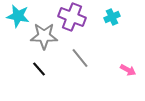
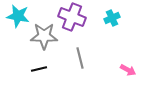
cyan cross: moved 1 px down
gray line: rotated 25 degrees clockwise
black line: rotated 63 degrees counterclockwise
